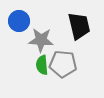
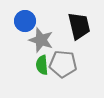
blue circle: moved 6 px right
gray star: rotated 15 degrees clockwise
